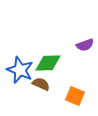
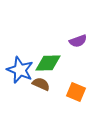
purple semicircle: moved 7 px left, 4 px up
orange square: moved 1 px right, 4 px up
